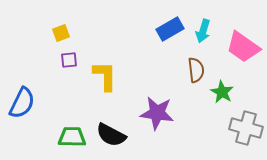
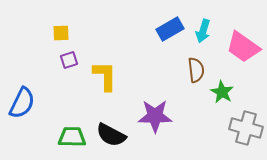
yellow square: rotated 18 degrees clockwise
purple square: rotated 12 degrees counterclockwise
purple star: moved 2 px left, 3 px down; rotated 8 degrees counterclockwise
